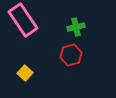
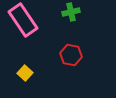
green cross: moved 5 px left, 15 px up
red hexagon: rotated 25 degrees clockwise
